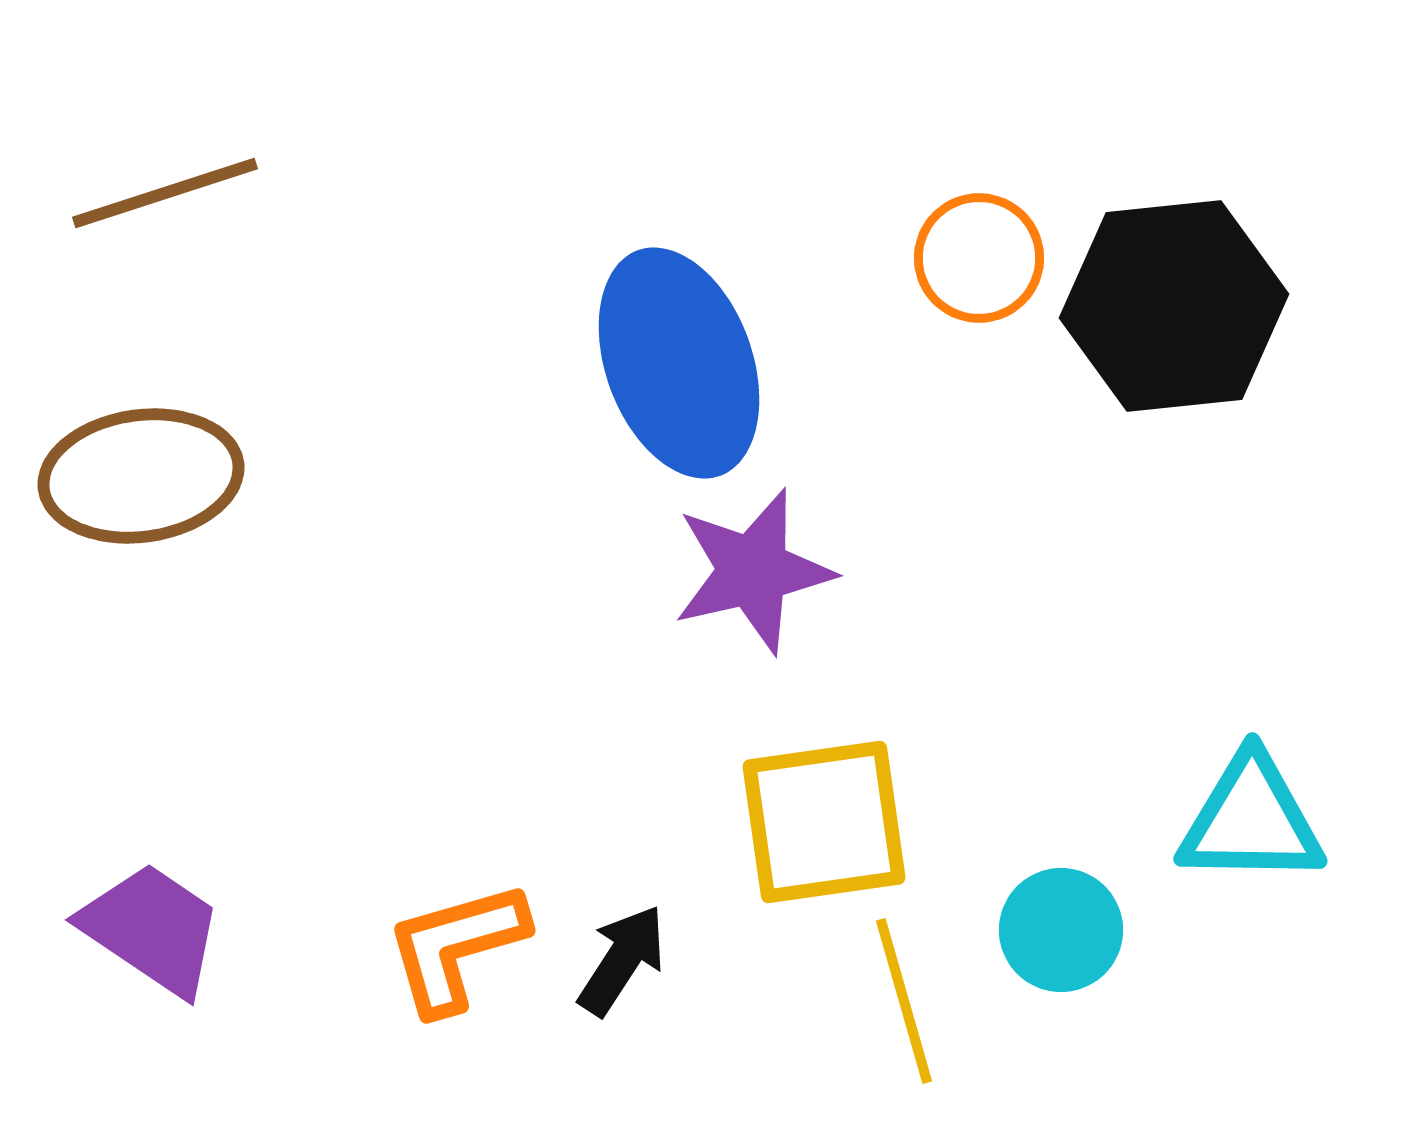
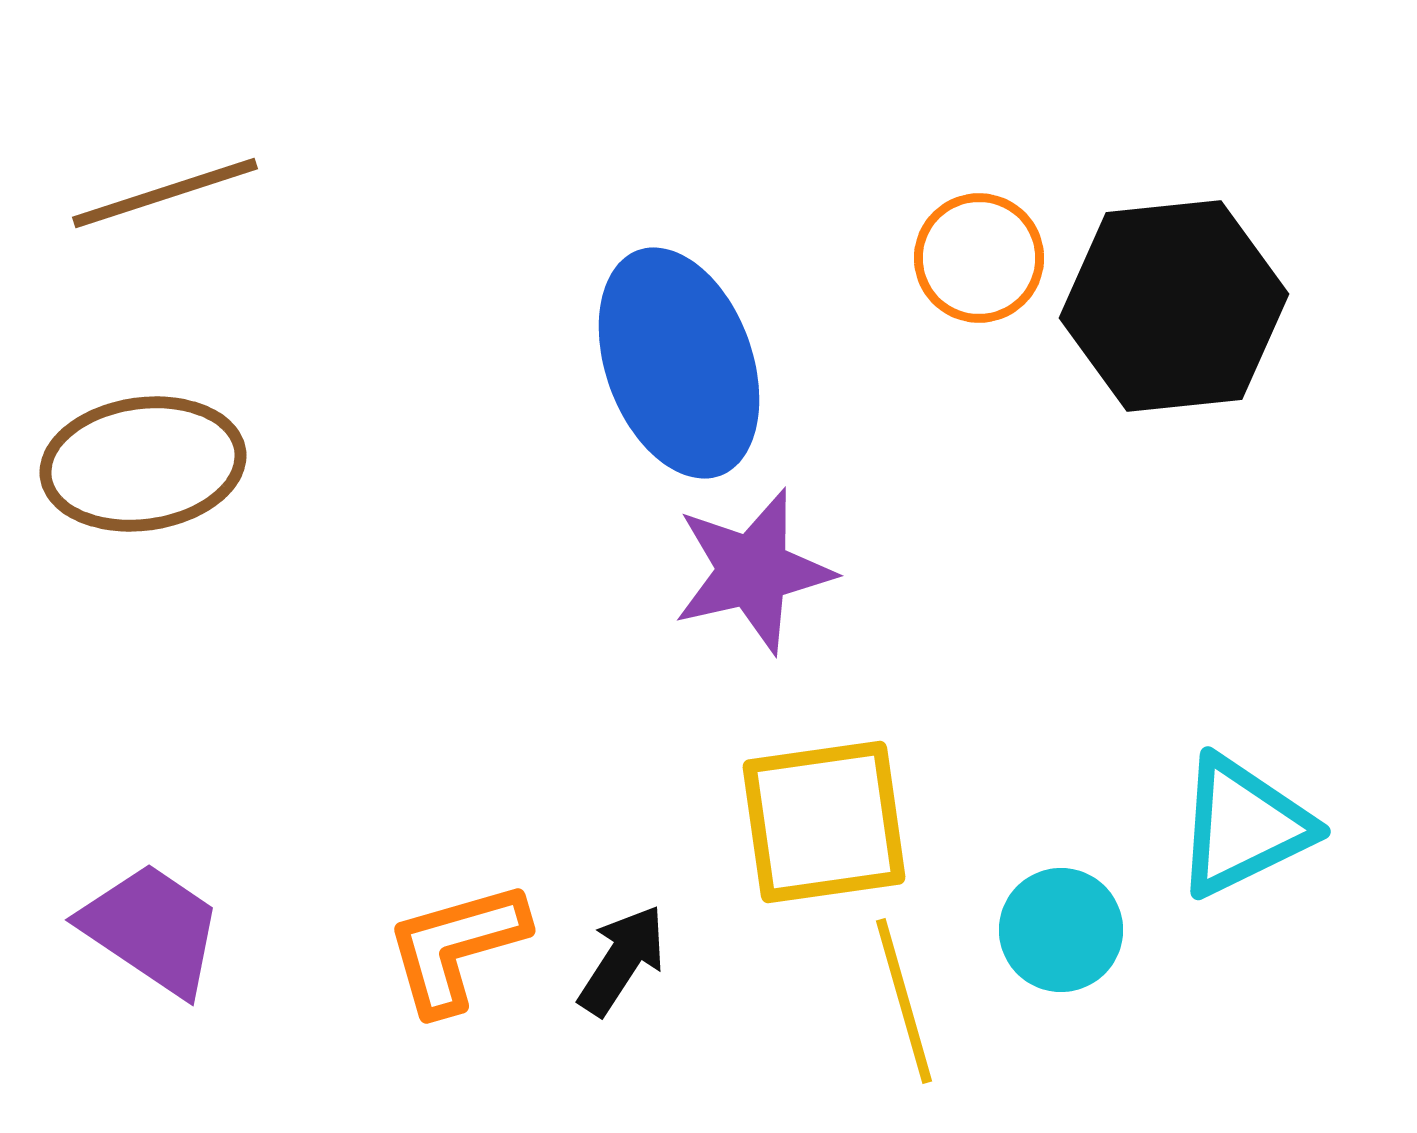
brown ellipse: moved 2 px right, 12 px up
cyan triangle: moved 8 px left, 6 px down; rotated 27 degrees counterclockwise
